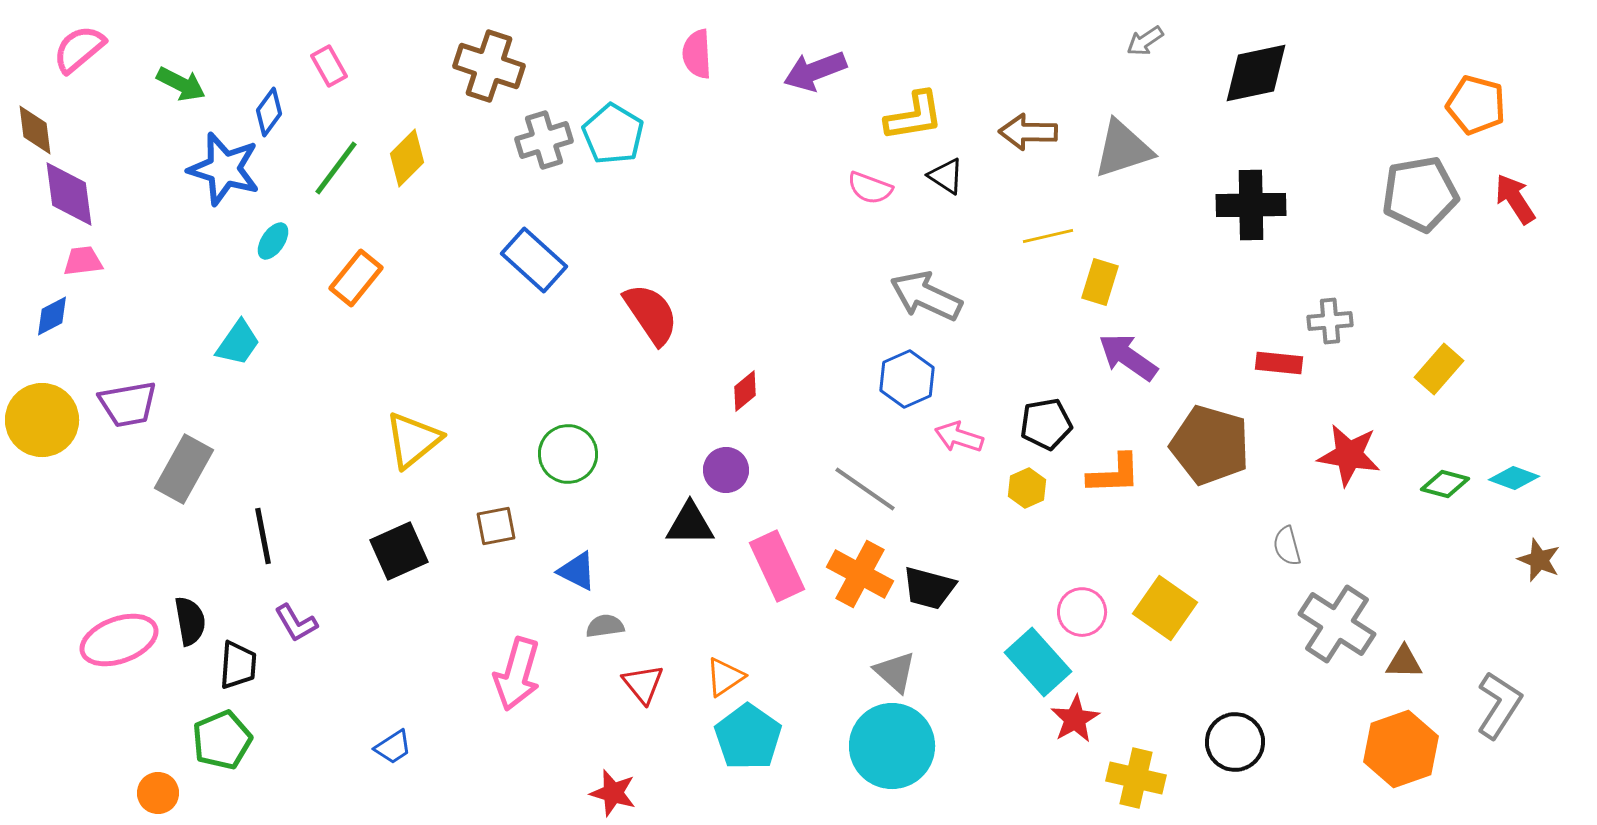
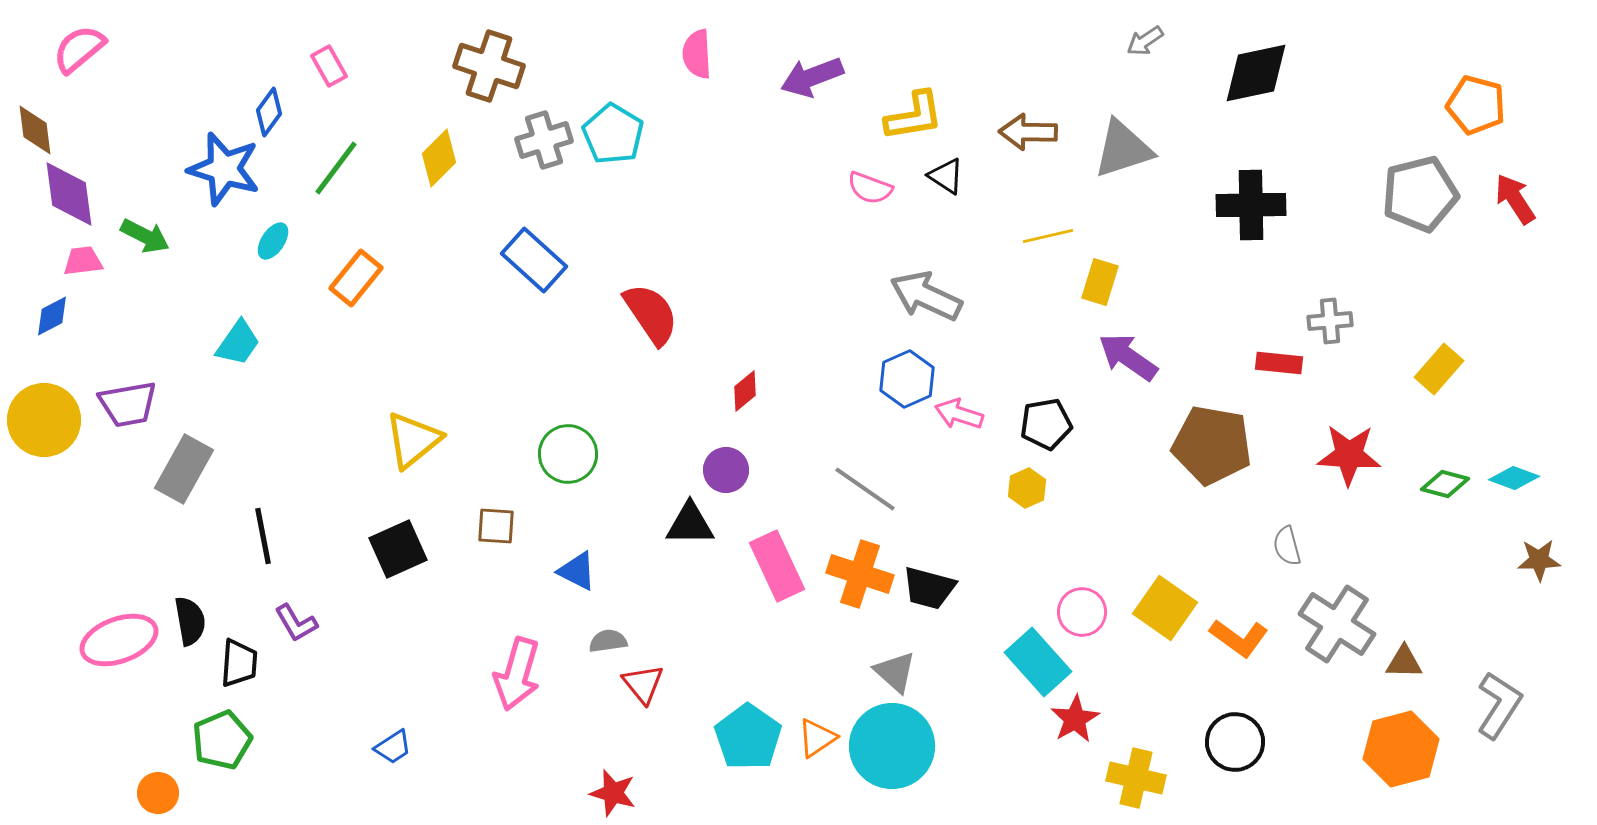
purple arrow at (815, 71): moved 3 px left, 6 px down
green arrow at (181, 84): moved 36 px left, 152 px down
yellow diamond at (407, 158): moved 32 px right
gray pentagon at (1420, 194): rotated 4 degrees counterclockwise
yellow circle at (42, 420): moved 2 px right
pink arrow at (959, 437): moved 23 px up
brown pentagon at (1210, 445): moved 2 px right; rotated 6 degrees counterclockwise
red star at (1349, 455): rotated 6 degrees counterclockwise
orange L-shape at (1114, 474): moved 125 px right, 164 px down; rotated 38 degrees clockwise
brown square at (496, 526): rotated 15 degrees clockwise
black square at (399, 551): moved 1 px left, 2 px up
brown star at (1539, 560): rotated 24 degrees counterclockwise
orange cross at (860, 574): rotated 10 degrees counterclockwise
gray semicircle at (605, 626): moved 3 px right, 15 px down
black trapezoid at (238, 665): moved 1 px right, 2 px up
orange triangle at (725, 677): moved 92 px right, 61 px down
orange hexagon at (1401, 749): rotated 4 degrees clockwise
